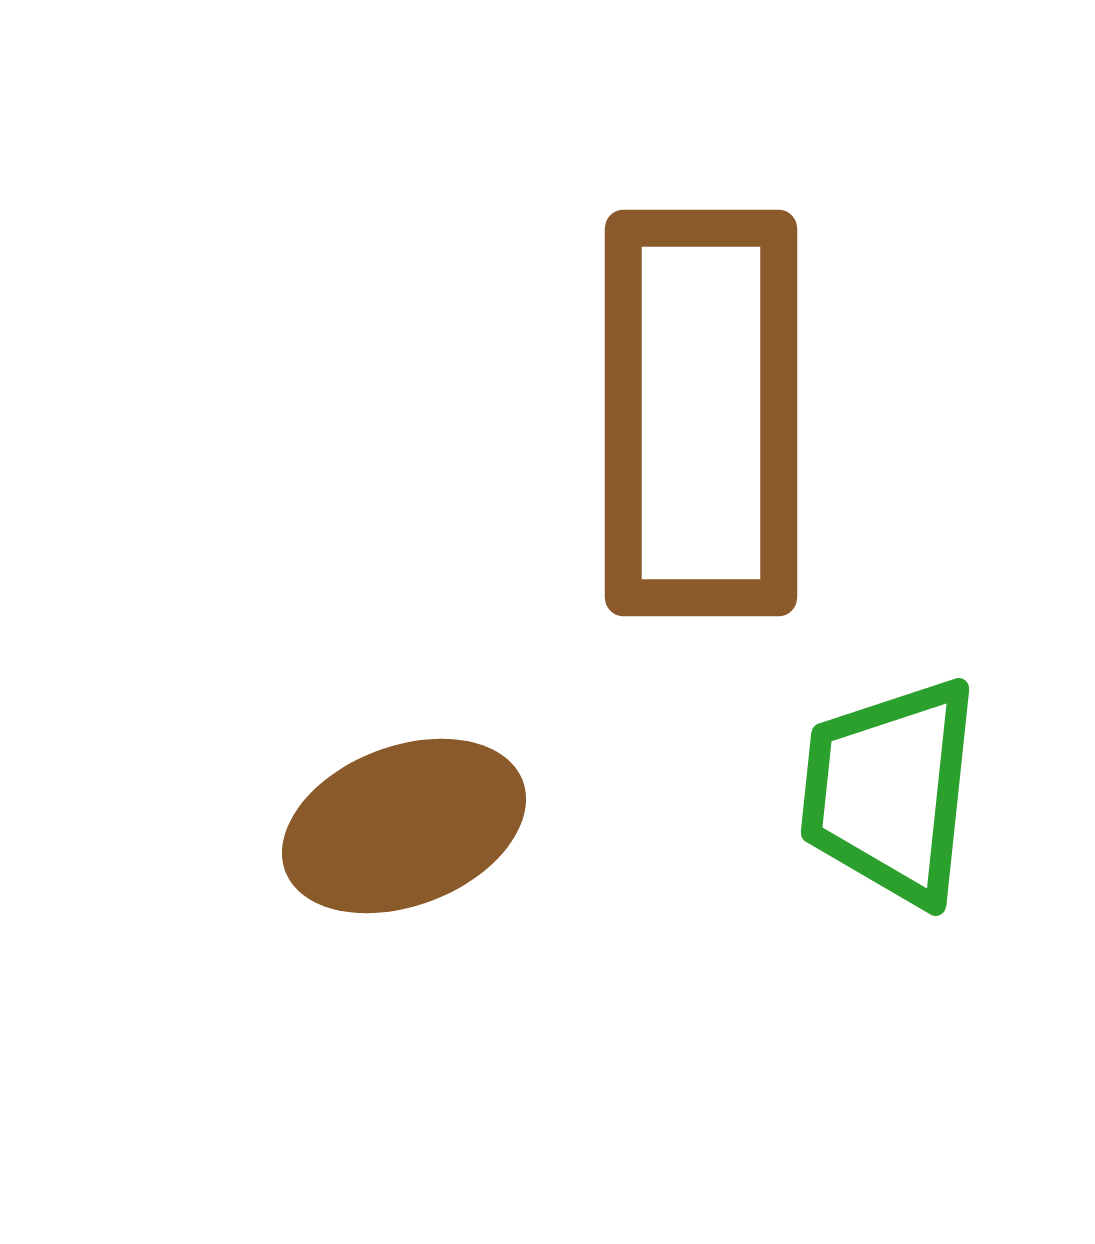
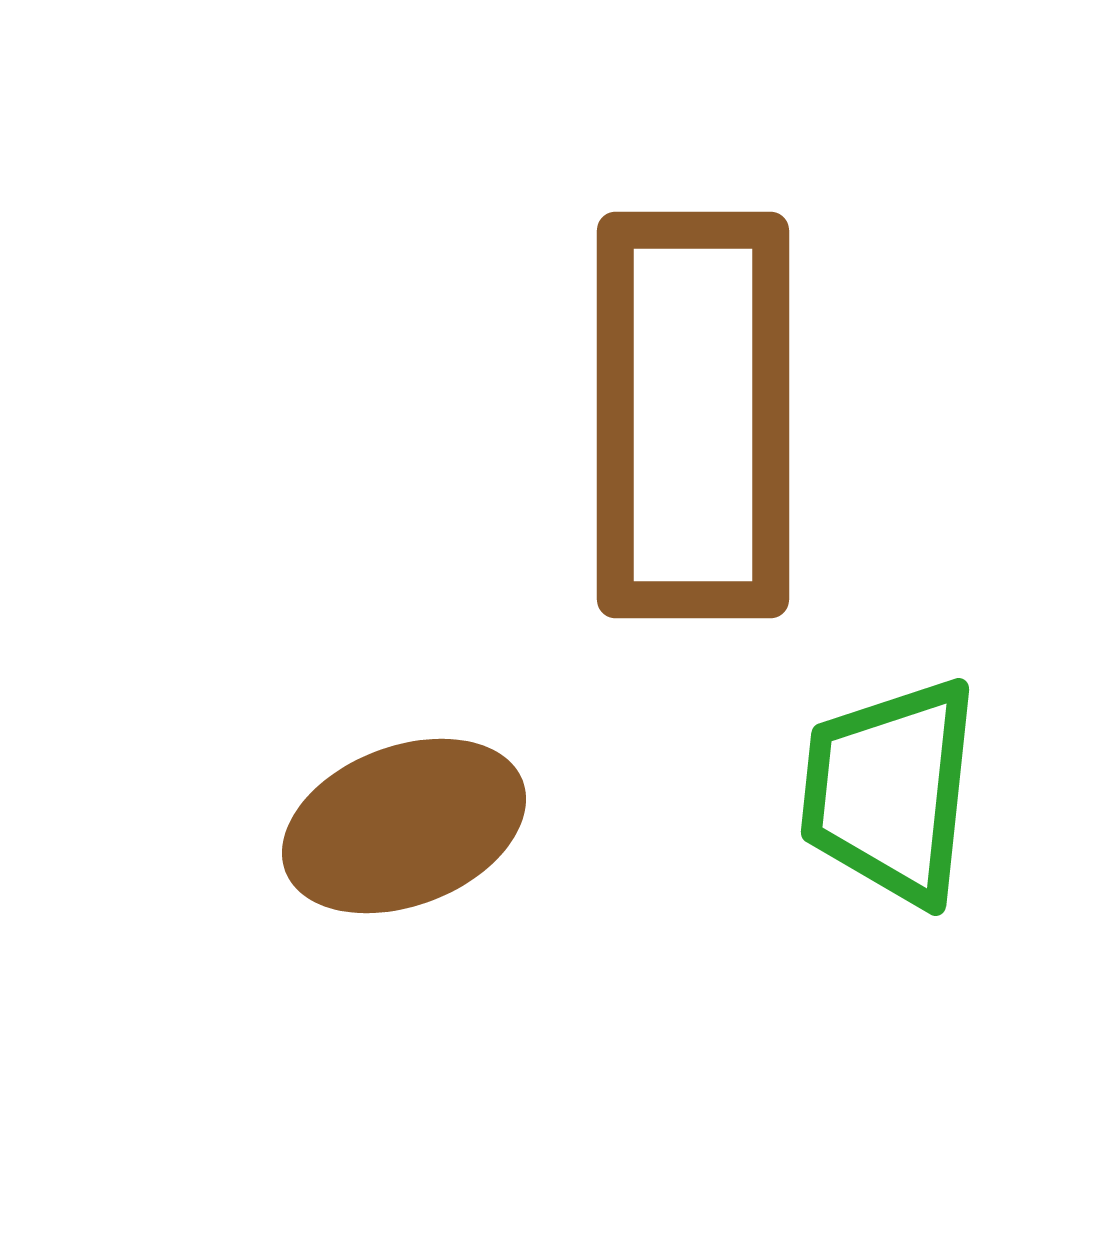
brown rectangle: moved 8 px left, 2 px down
